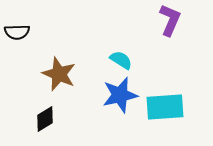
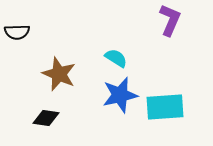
cyan semicircle: moved 5 px left, 2 px up
black diamond: moved 1 px right, 1 px up; rotated 40 degrees clockwise
